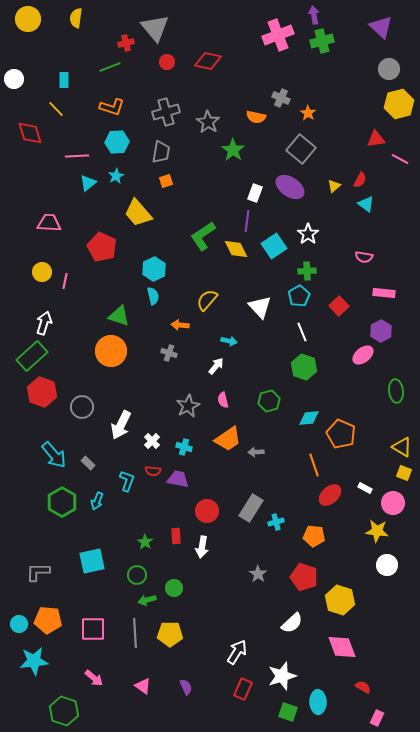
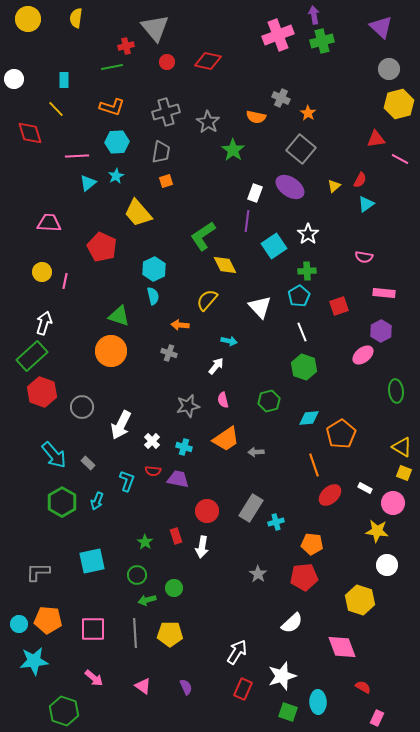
red cross at (126, 43): moved 3 px down
green line at (110, 67): moved 2 px right; rotated 10 degrees clockwise
cyan triangle at (366, 204): rotated 48 degrees clockwise
yellow diamond at (236, 249): moved 11 px left, 16 px down
red square at (339, 306): rotated 24 degrees clockwise
gray star at (188, 406): rotated 15 degrees clockwise
orange pentagon at (341, 434): rotated 16 degrees clockwise
orange trapezoid at (228, 439): moved 2 px left
red rectangle at (176, 536): rotated 14 degrees counterclockwise
orange pentagon at (314, 536): moved 2 px left, 8 px down
red pentagon at (304, 577): rotated 24 degrees counterclockwise
yellow hexagon at (340, 600): moved 20 px right
